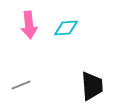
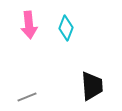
cyan diamond: rotated 65 degrees counterclockwise
gray line: moved 6 px right, 12 px down
